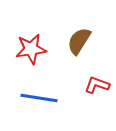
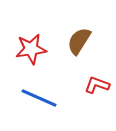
blue line: rotated 15 degrees clockwise
